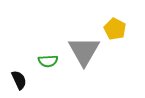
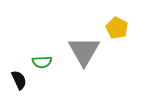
yellow pentagon: moved 2 px right, 1 px up
green semicircle: moved 6 px left, 1 px down
